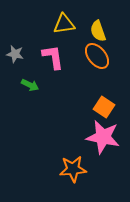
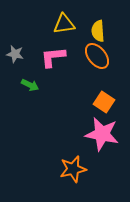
yellow semicircle: rotated 15 degrees clockwise
pink L-shape: rotated 88 degrees counterclockwise
orange square: moved 5 px up
pink star: moved 1 px left, 3 px up
orange star: rotated 8 degrees counterclockwise
